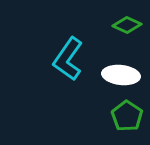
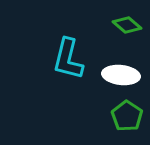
green diamond: rotated 16 degrees clockwise
cyan L-shape: rotated 21 degrees counterclockwise
